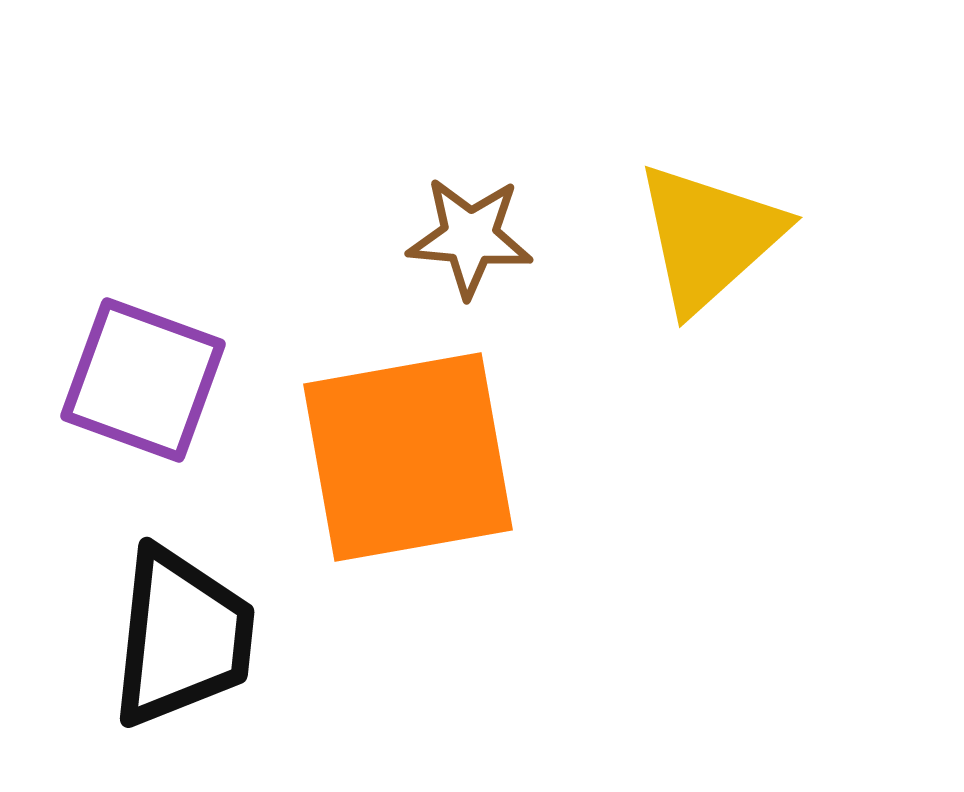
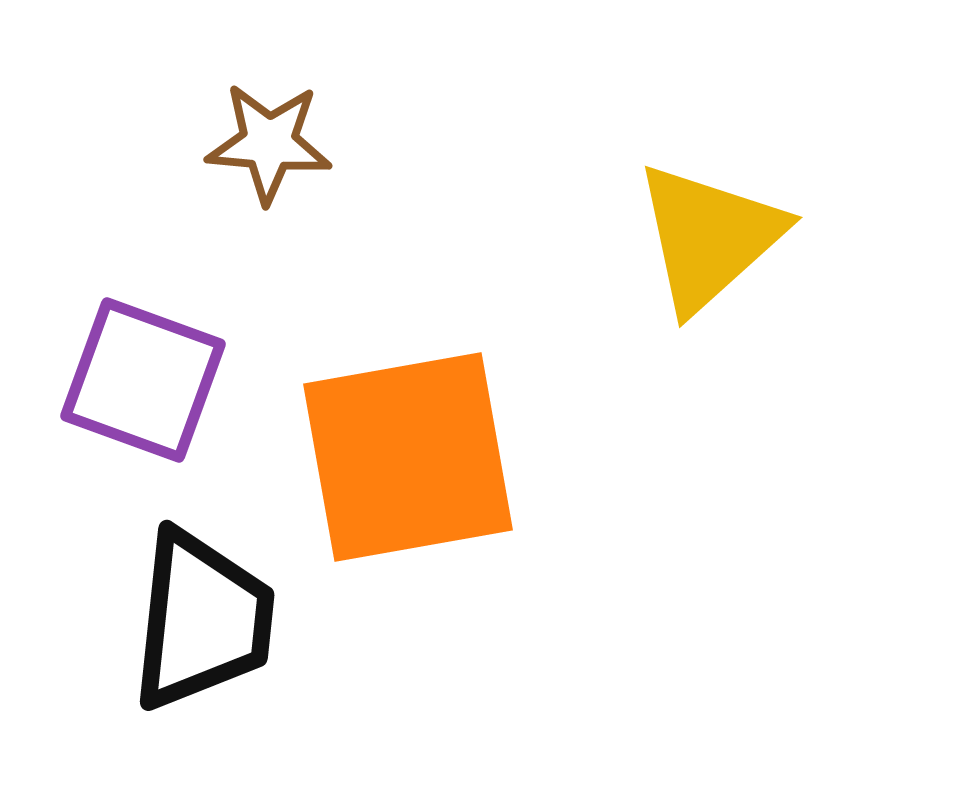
brown star: moved 201 px left, 94 px up
black trapezoid: moved 20 px right, 17 px up
